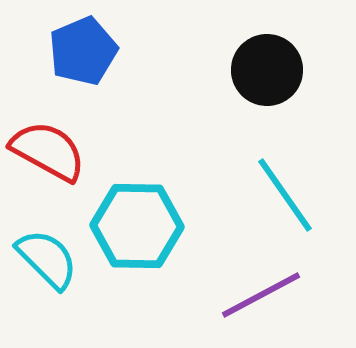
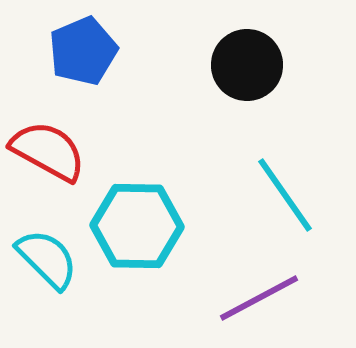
black circle: moved 20 px left, 5 px up
purple line: moved 2 px left, 3 px down
